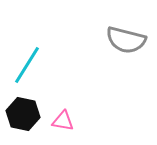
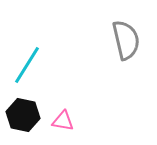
gray semicircle: rotated 117 degrees counterclockwise
black hexagon: moved 1 px down
